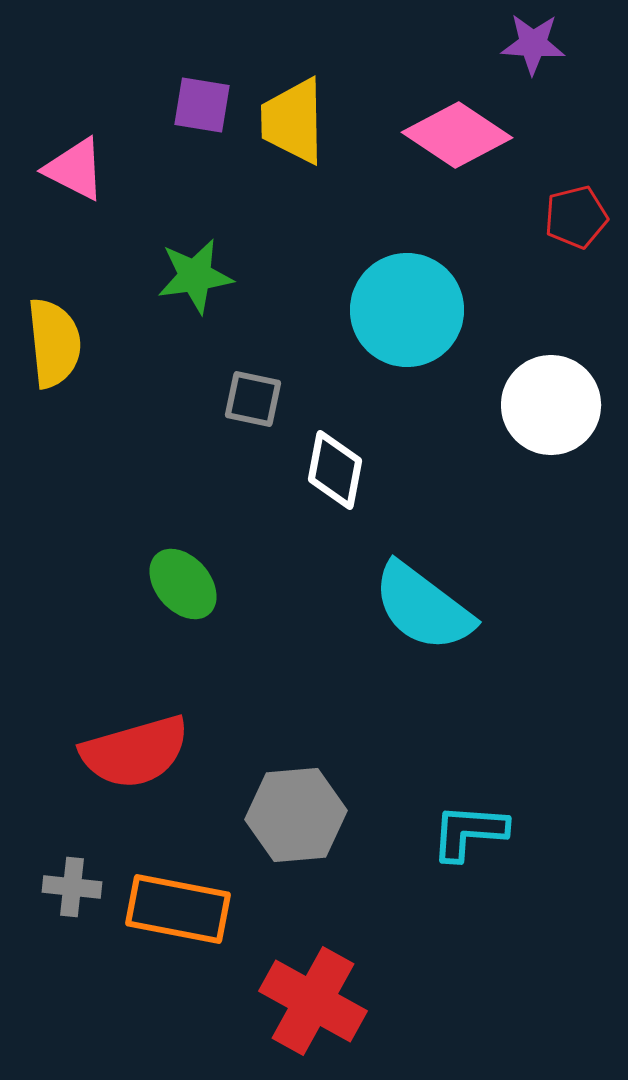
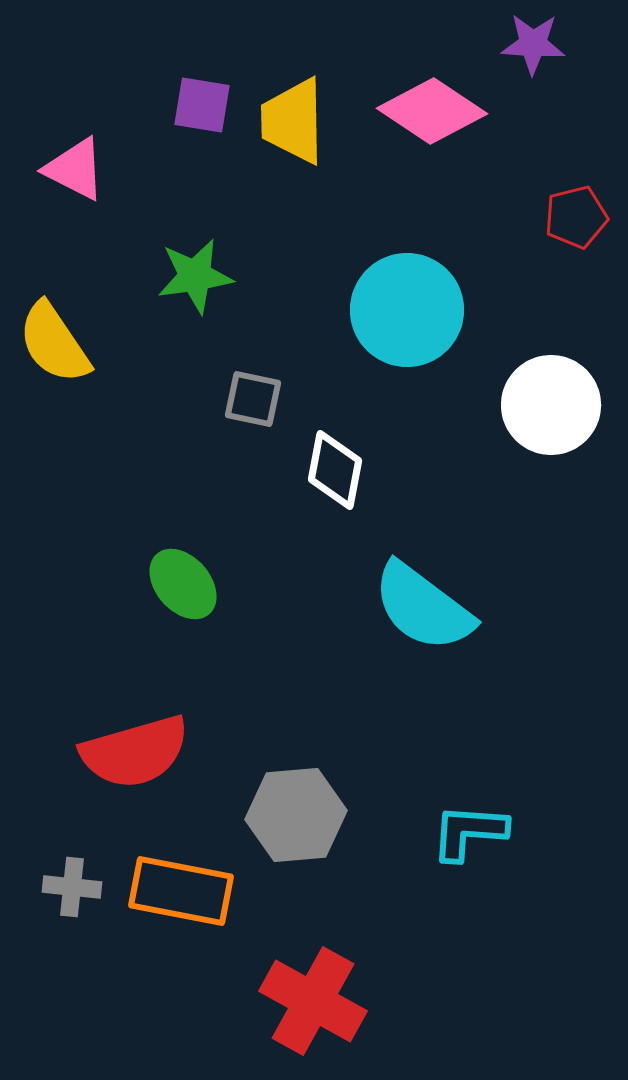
pink diamond: moved 25 px left, 24 px up
yellow semicircle: rotated 152 degrees clockwise
orange rectangle: moved 3 px right, 18 px up
